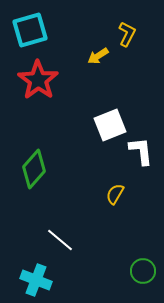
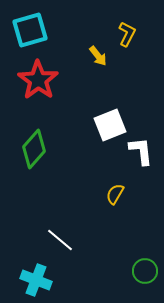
yellow arrow: rotated 95 degrees counterclockwise
green diamond: moved 20 px up
green circle: moved 2 px right
